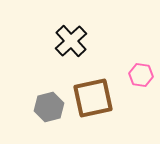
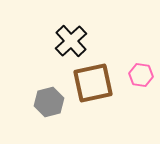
brown square: moved 15 px up
gray hexagon: moved 5 px up
